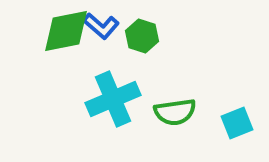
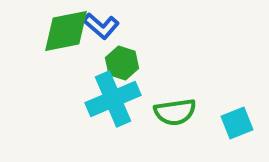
green hexagon: moved 20 px left, 27 px down
